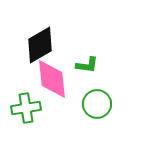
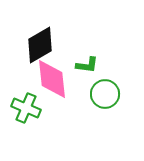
green circle: moved 8 px right, 10 px up
green cross: rotated 32 degrees clockwise
